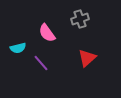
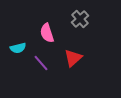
gray cross: rotated 24 degrees counterclockwise
pink semicircle: rotated 18 degrees clockwise
red triangle: moved 14 px left
